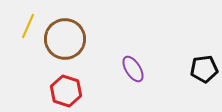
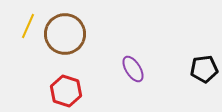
brown circle: moved 5 px up
